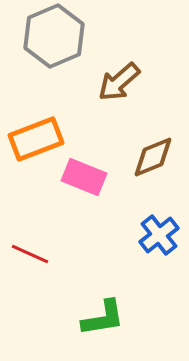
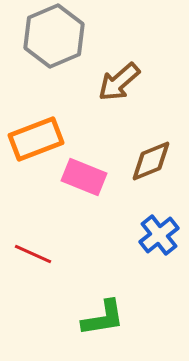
brown diamond: moved 2 px left, 4 px down
red line: moved 3 px right
